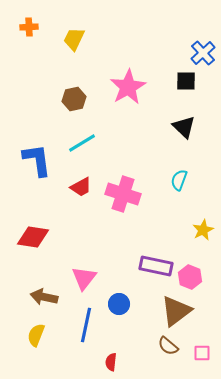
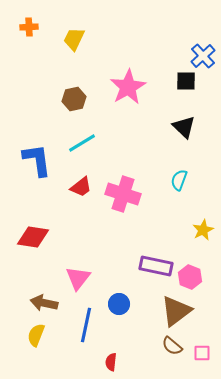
blue cross: moved 3 px down
red trapezoid: rotated 10 degrees counterclockwise
pink triangle: moved 6 px left
brown arrow: moved 6 px down
brown semicircle: moved 4 px right
